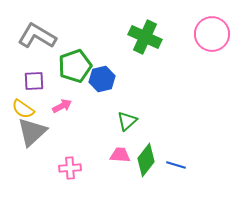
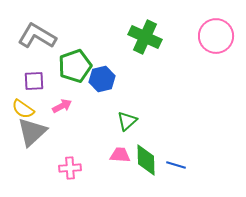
pink circle: moved 4 px right, 2 px down
green diamond: rotated 40 degrees counterclockwise
